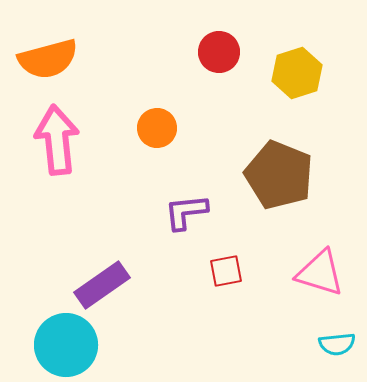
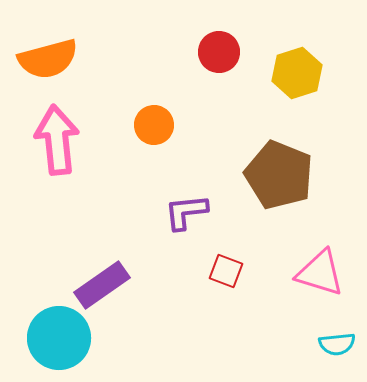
orange circle: moved 3 px left, 3 px up
red square: rotated 32 degrees clockwise
cyan circle: moved 7 px left, 7 px up
